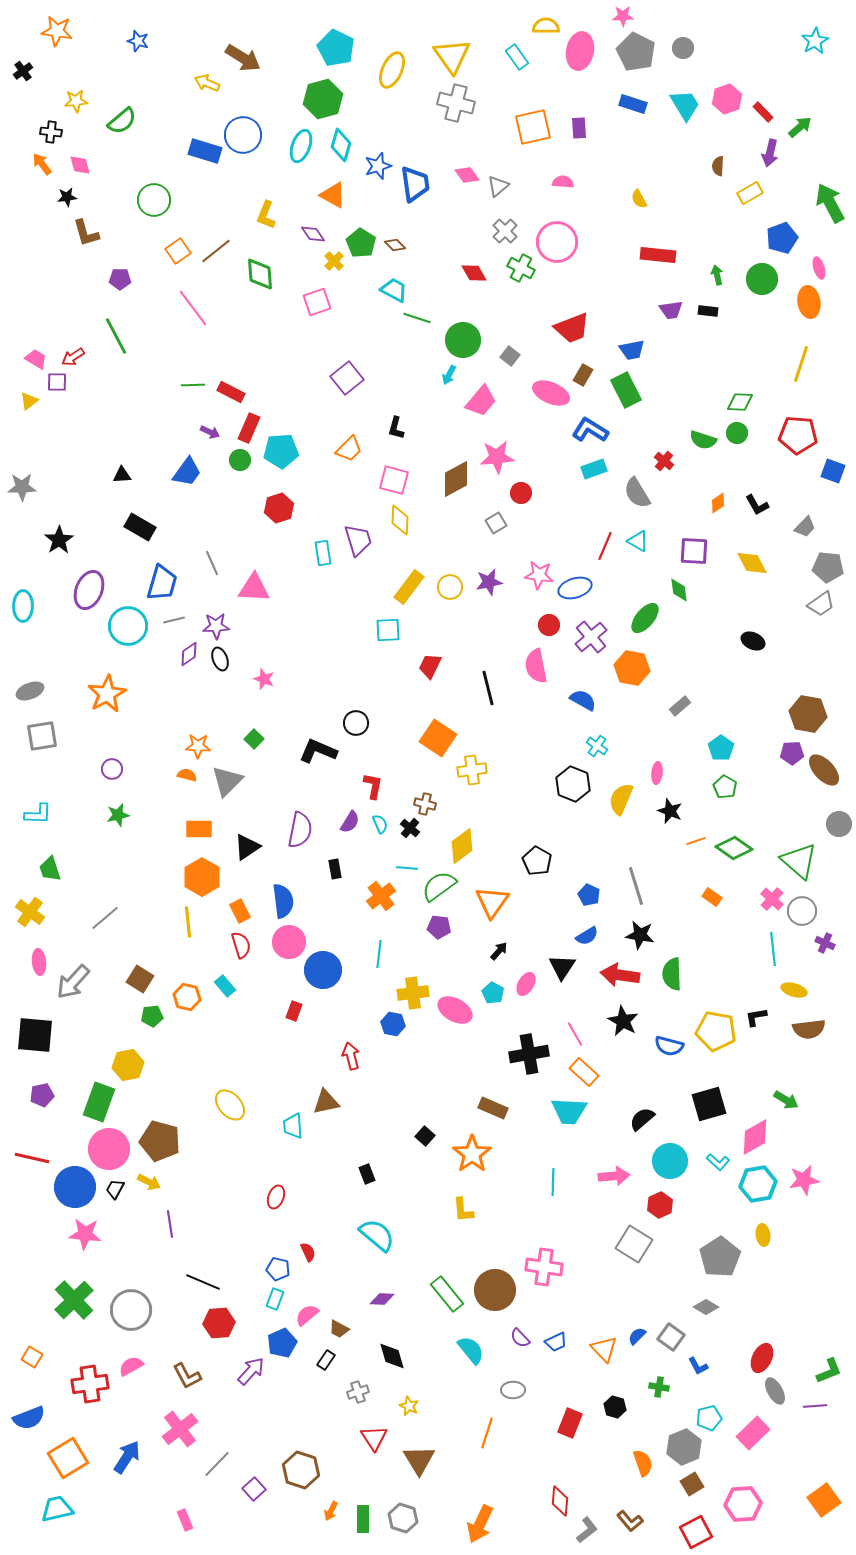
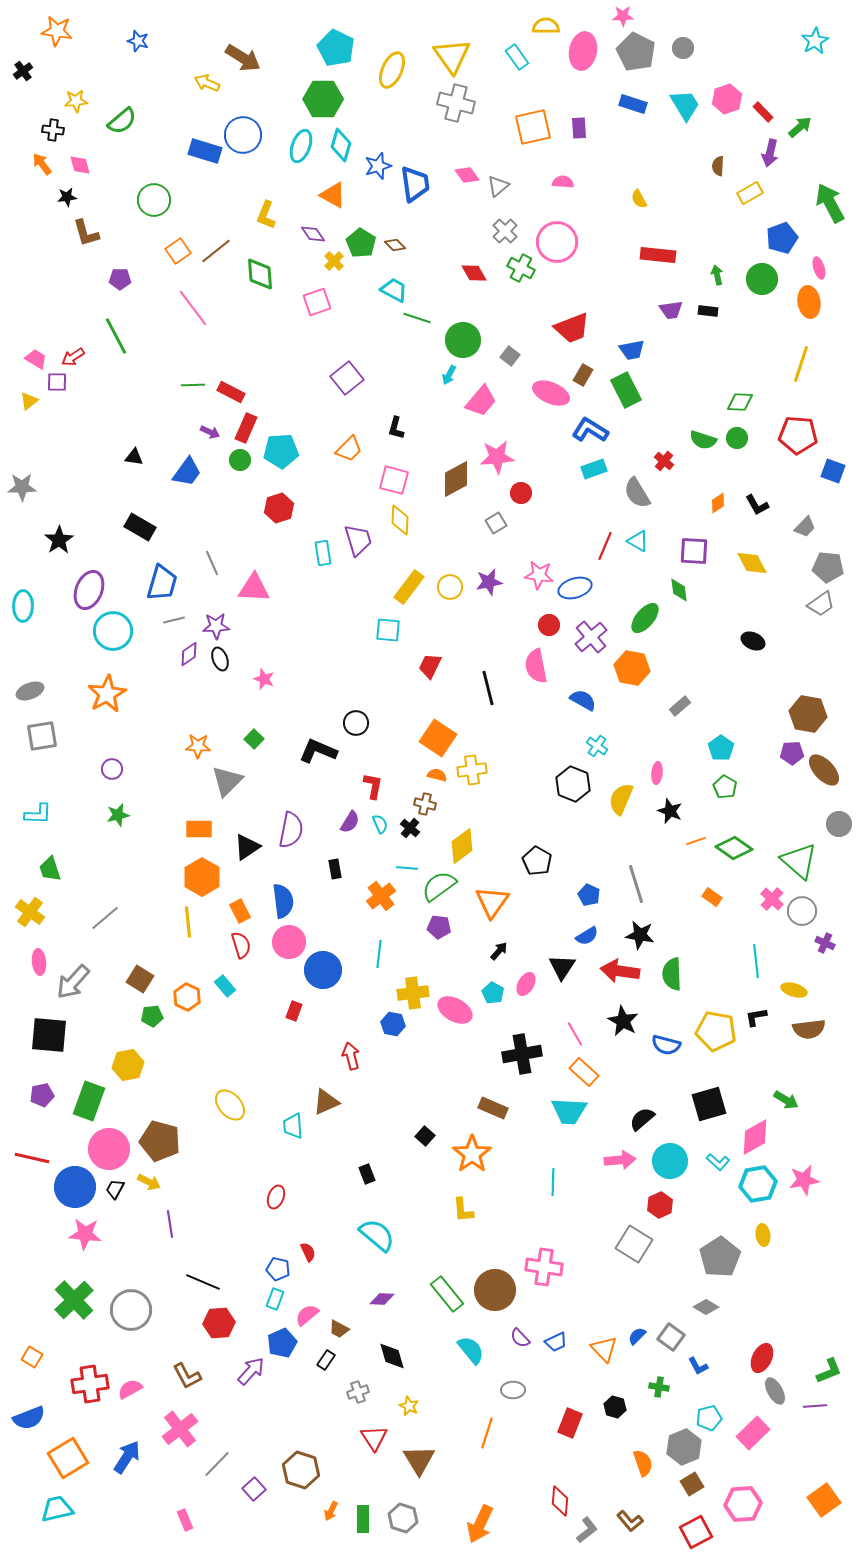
pink ellipse at (580, 51): moved 3 px right
green hexagon at (323, 99): rotated 15 degrees clockwise
black cross at (51, 132): moved 2 px right, 2 px up
red rectangle at (249, 428): moved 3 px left
green circle at (737, 433): moved 5 px down
black triangle at (122, 475): moved 12 px right, 18 px up; rotated 12 degrees clockwise
cyan circle at (128, 626): moved 15 px left, 5 px down
cyan square at (388, 630): rotated 8 degrees clockwise
orange semicircle at (187, 775): moved 250 px right
purple semicircle at (300, 830): moved 9 px left
gray line at (636, 886): moved 2 px up
cyan line at (773, 949): moved 17 px left, 12 px down
red arrow at (620, 975): moved 4 px up
orange hexagon at (187, 997): rotated 12 degrees clockwise
black square at (35, 1035): moved 14 px right
blue semicircle at (669, 1046): moved 3 px left, 1 px up
black cross at (529, 1054): moved 7 px left
green rectangle at (99, 1102): moved 10 px left, 1 px up
brown triangle at (326, 1102): rotated 12 degrees counterclockwise
pink arrow at (614, 1176): moved 6 px right, 16 px up
pink semicircle at (131, 1366): moved 1 px left, 23 px down
